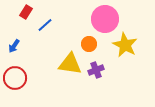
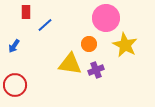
red rectangle: rotated 32 degrees counterclockwise
pink circle: moved 1 px right, 1 px up
red circle: moved 7 px down
